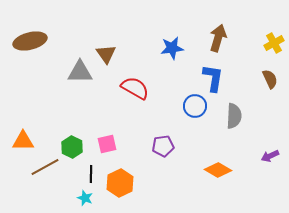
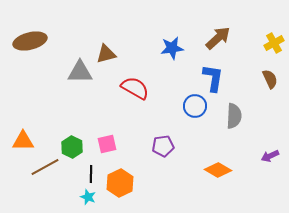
brown arrow: rotated 32 degrees clockwise
brown triangle: rotated 50 degrees clockwise
cyan star: moved 3 px right, 1 px up
